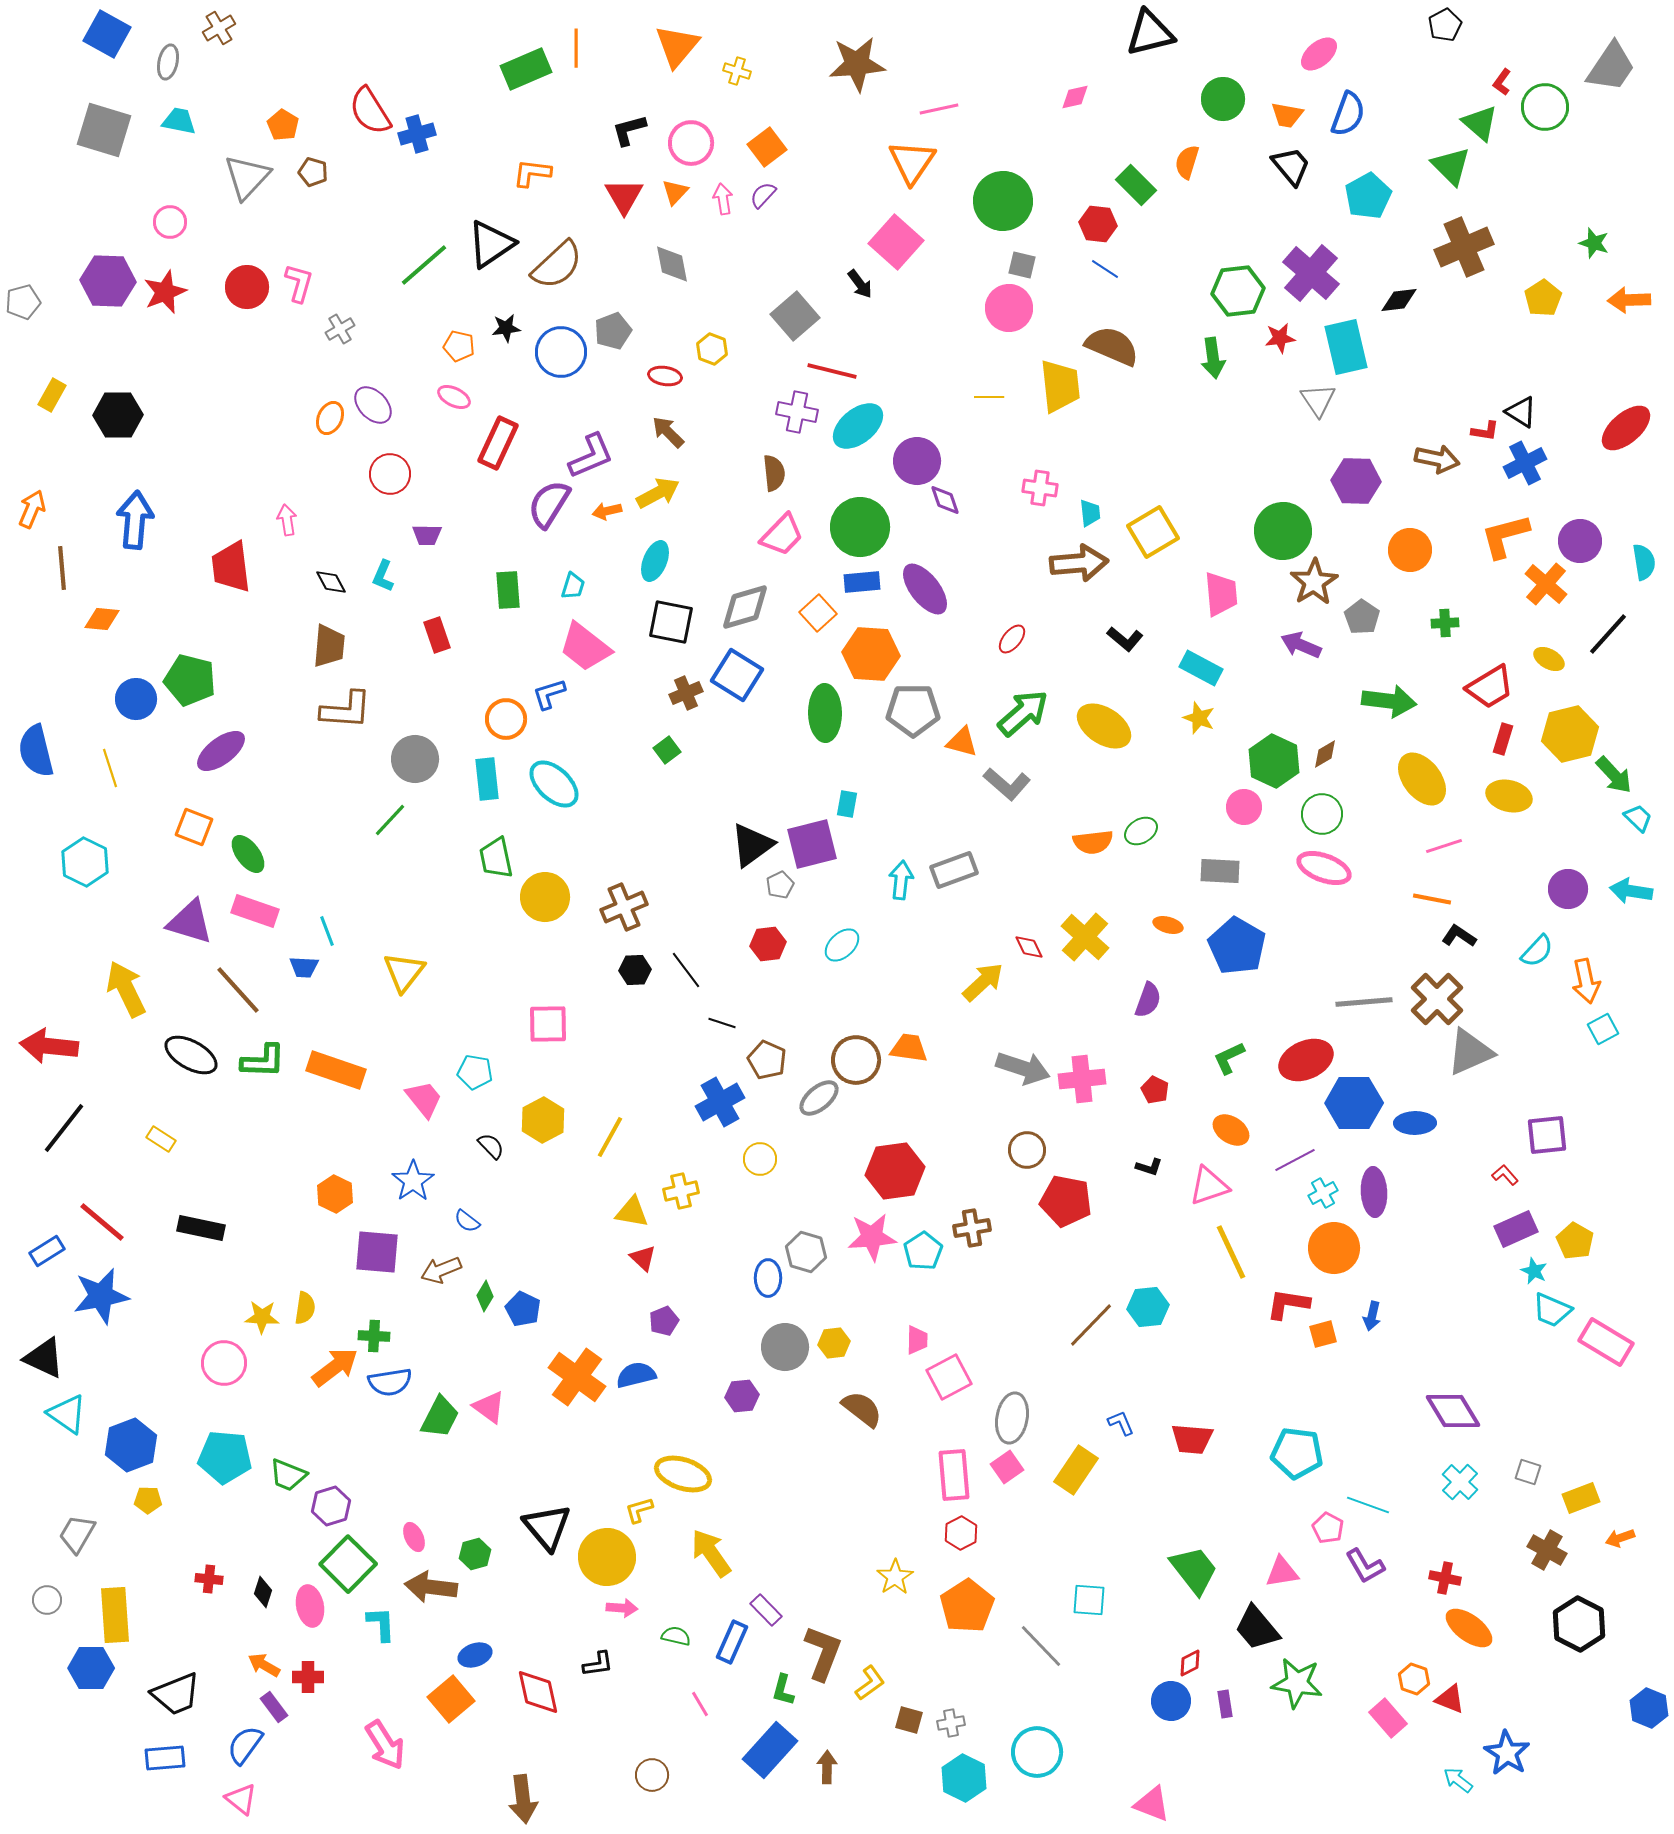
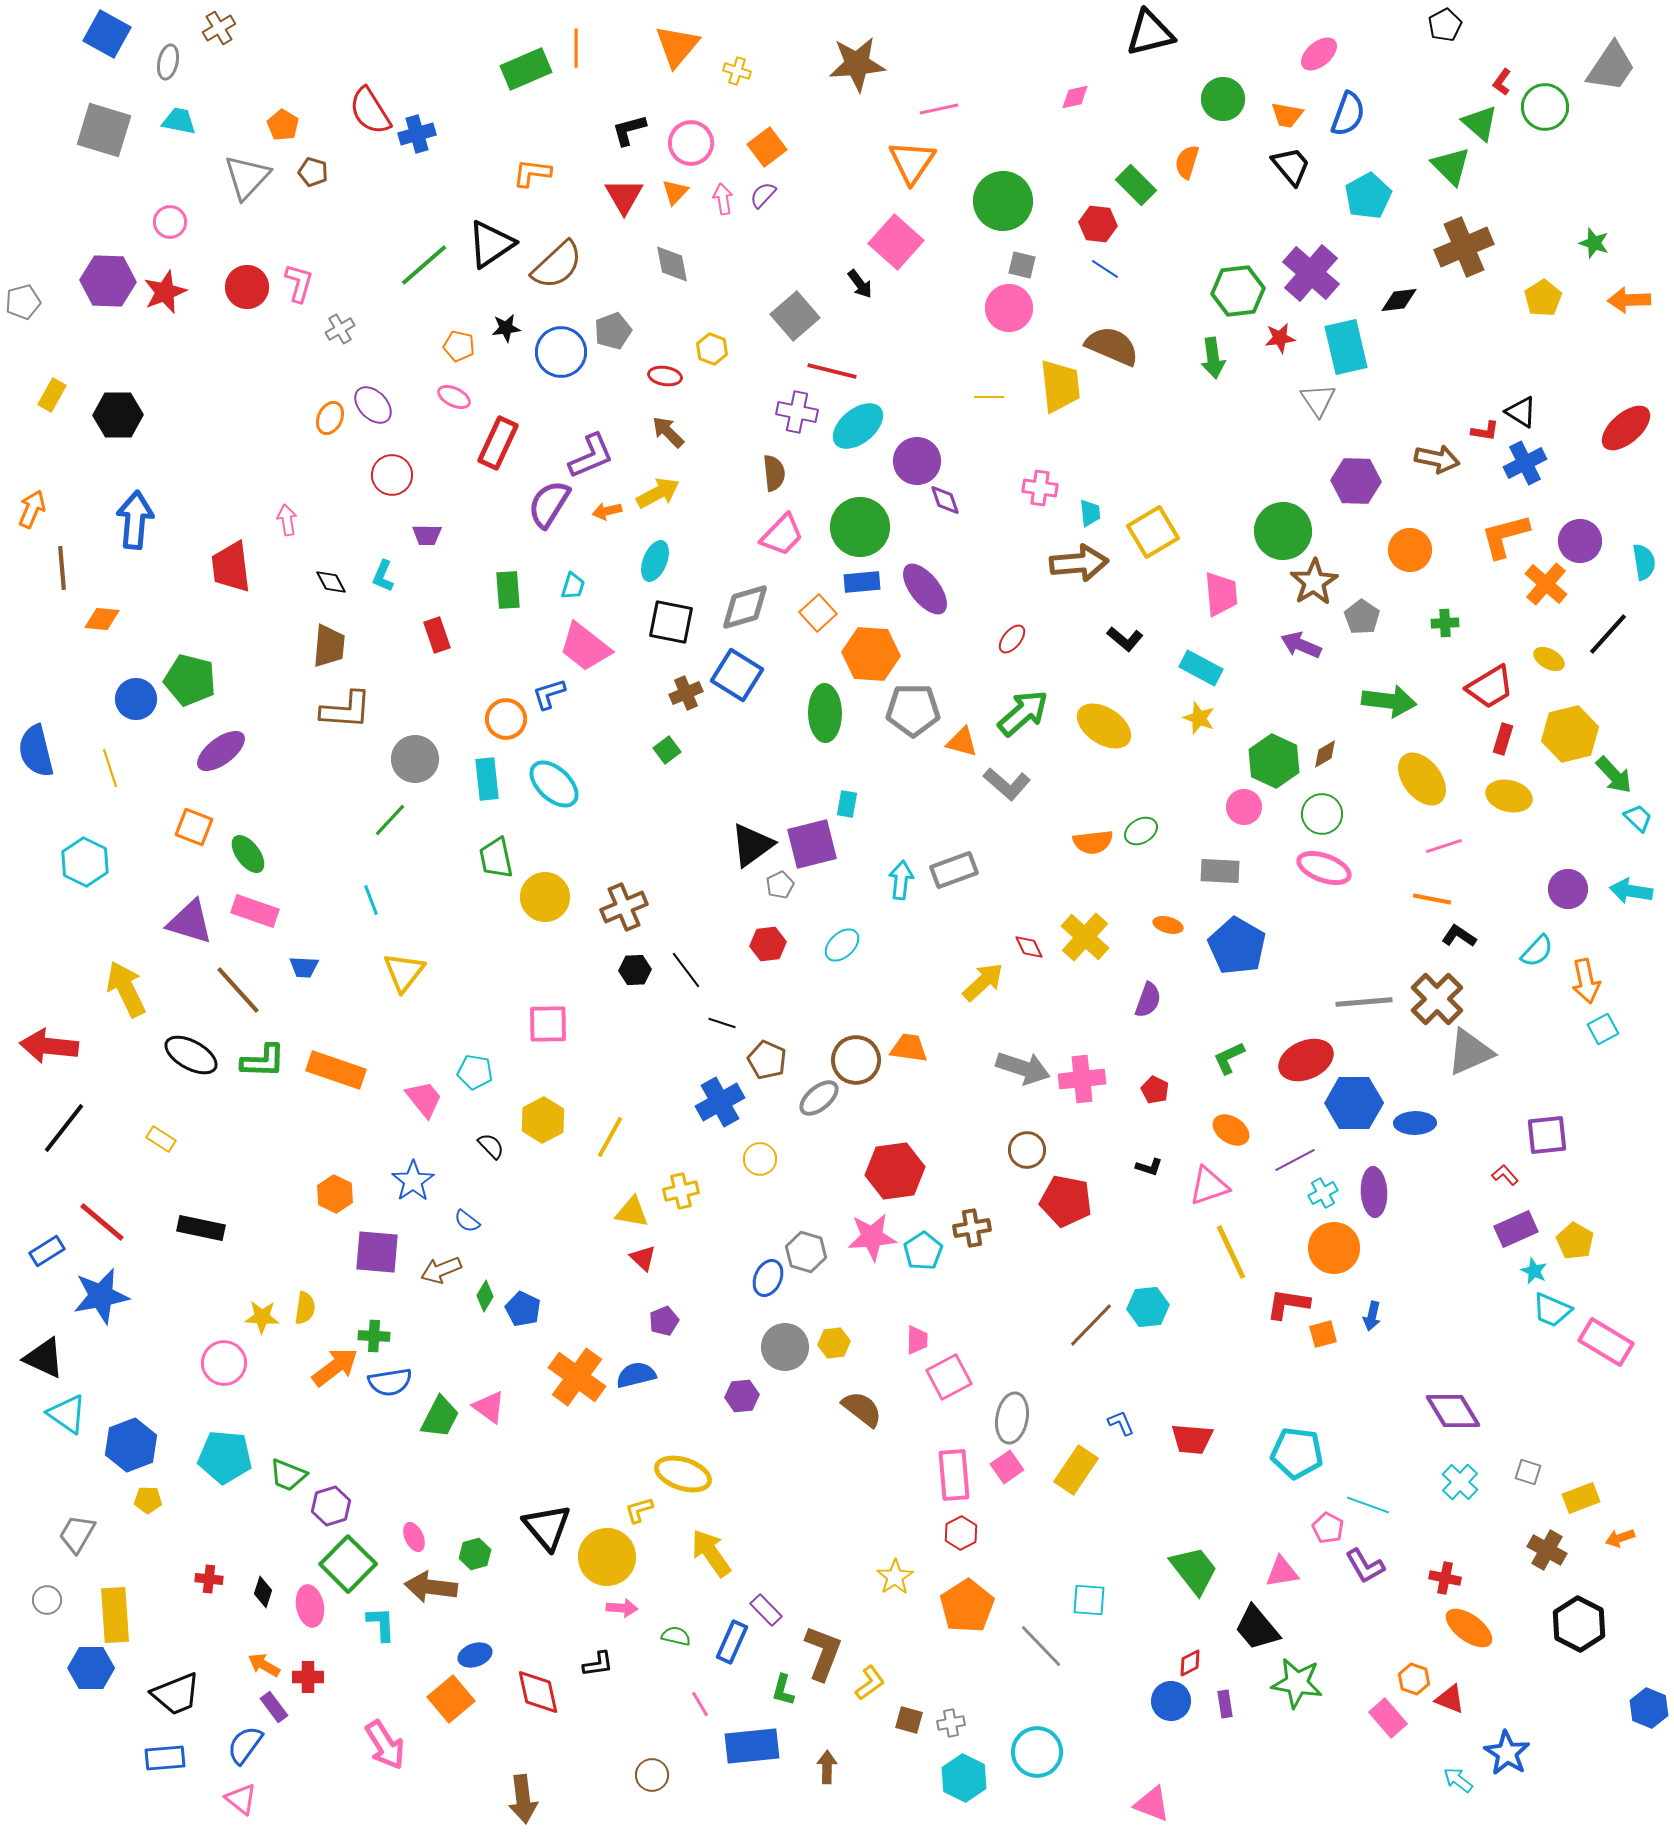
red circle at (390, 474): moved 2 px right, 1 px down
cyan line at (327, 931): moved 44 px right, 31 px up
blue ellipse at (768, 1278): rotated 24 degrees clockwise
blue rectangle at (770, 1750): moved 18 px left, 4 px up; rotated 42 degrees clockwise
